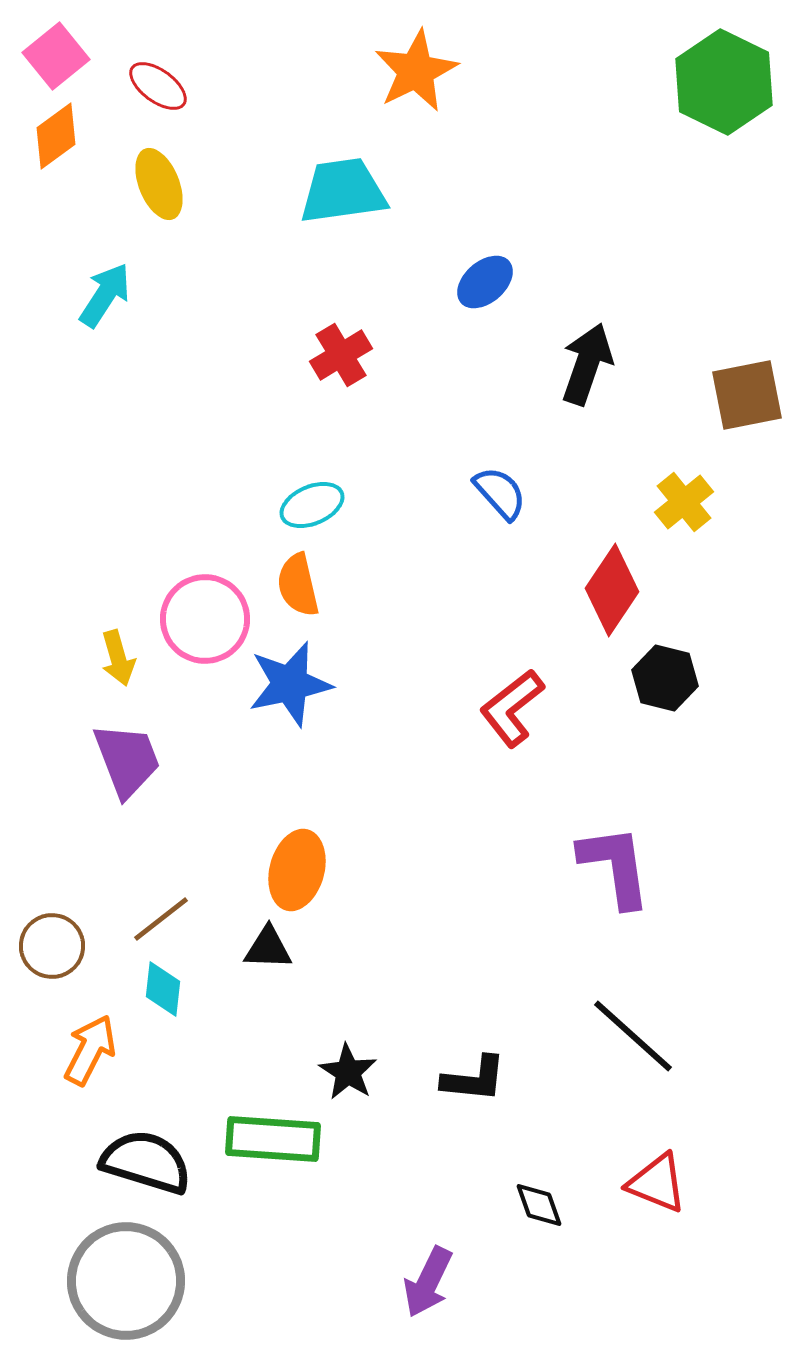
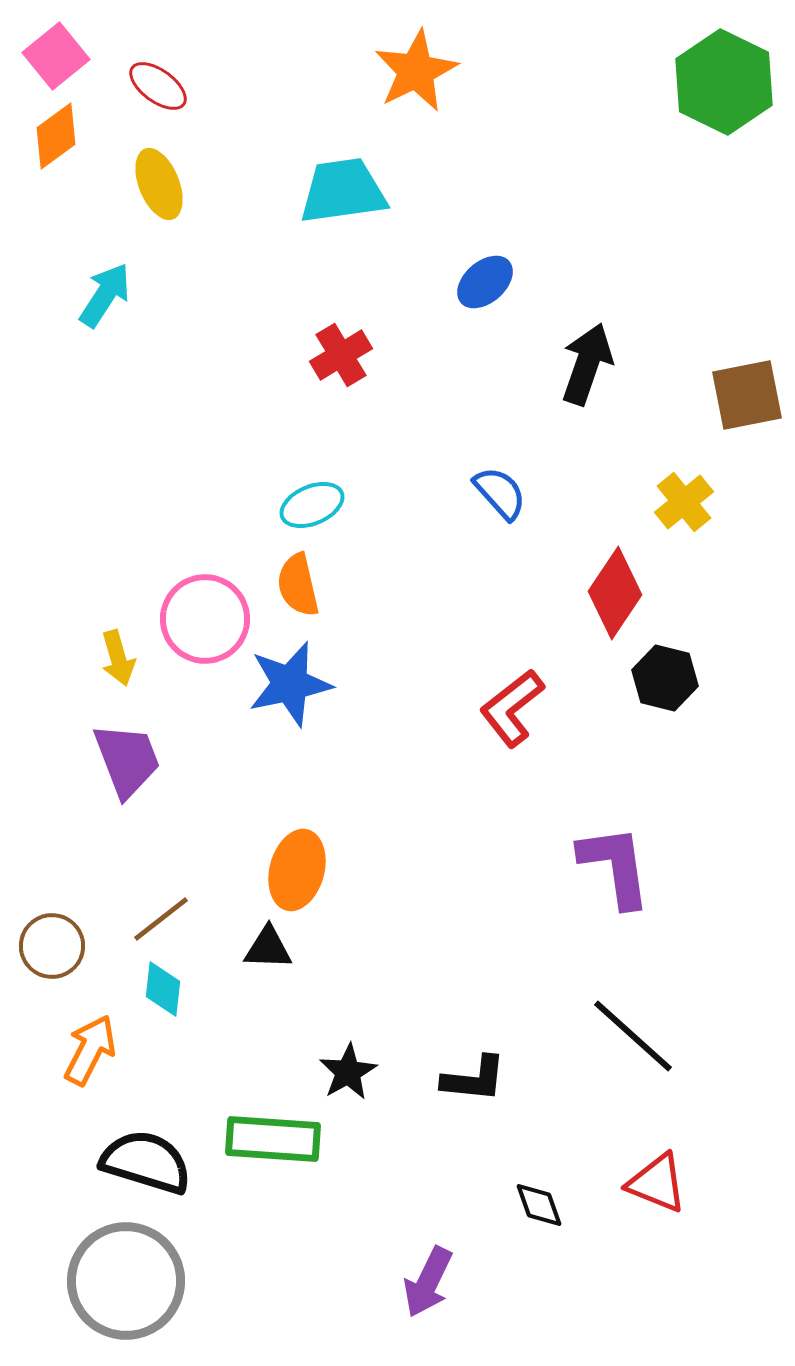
red diamond: moved 3 px right, 3 px down
black star: rotated 10 degrees clockwise
